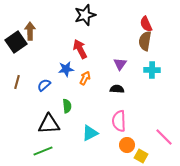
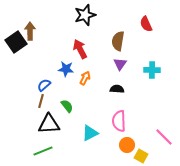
brown semicircle: moved 27 px left
blue star: rotated 14 degrees clockwise
brown line: moved 24 px right, 19 px down
green semicircle: rotated 32 degrees counterclockwise
